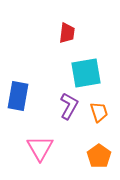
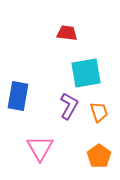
red trapezoid: rotated 90 degrees counterclockwise
